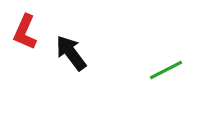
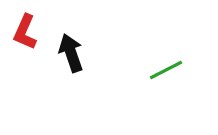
black arrow: rotated 18 degrees clockwise
